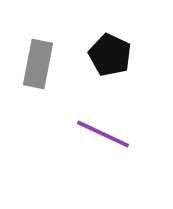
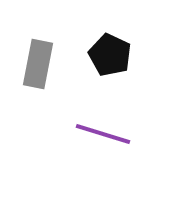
purple line: rotated 8 degrees counterclockwise
